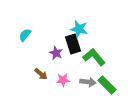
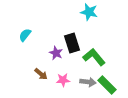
cyan star: moved 10 px right, 17 px up
black rectangle: moved 1 px left, 1 px up
